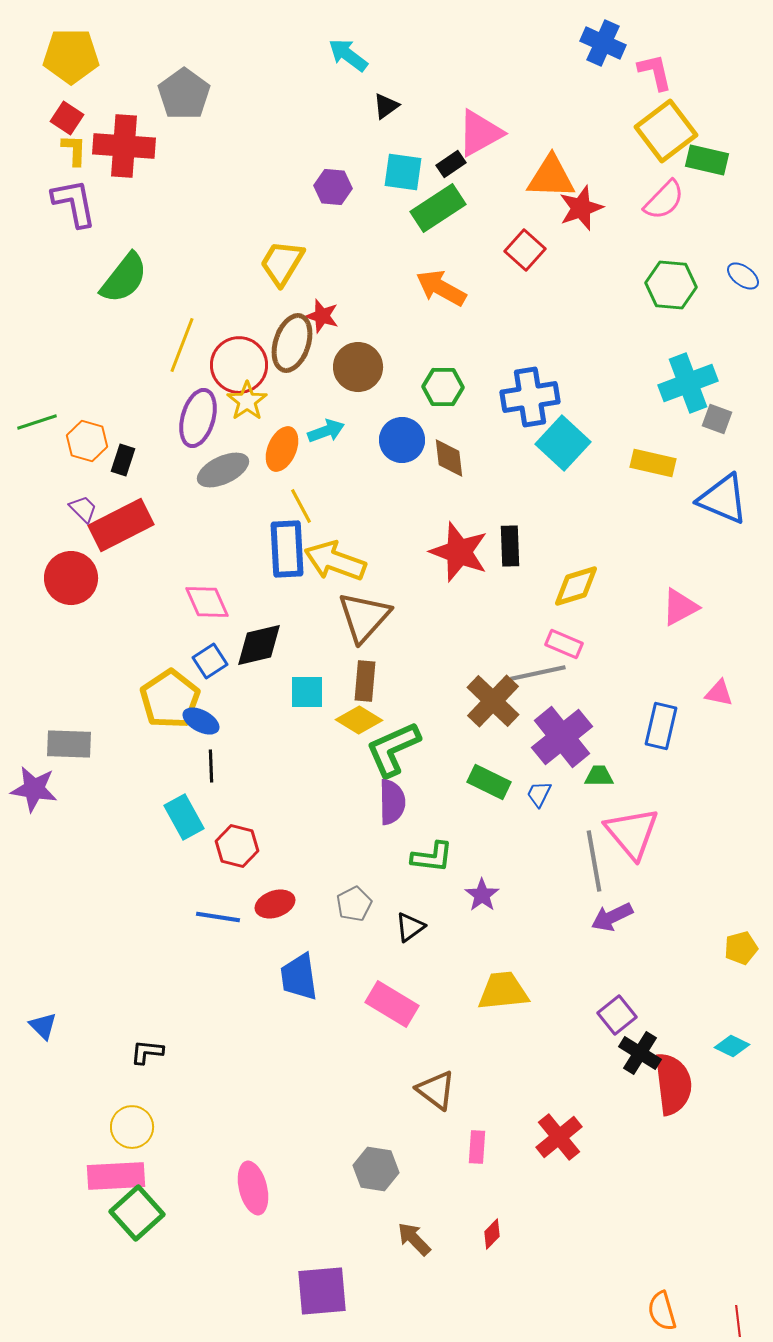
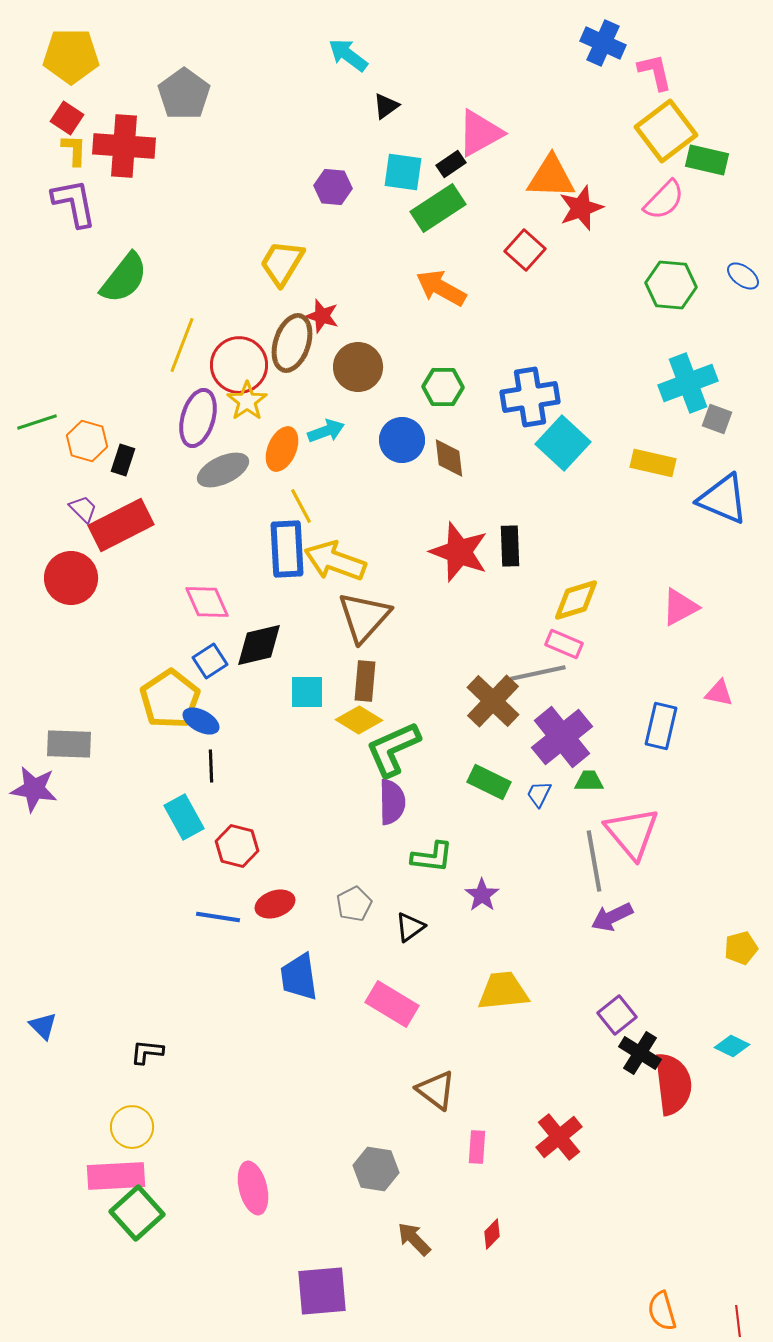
yellow diamond at (576, 586): moved 14 px down
green trapezoid at (599, 776): moved 10 px left, 5 px down
